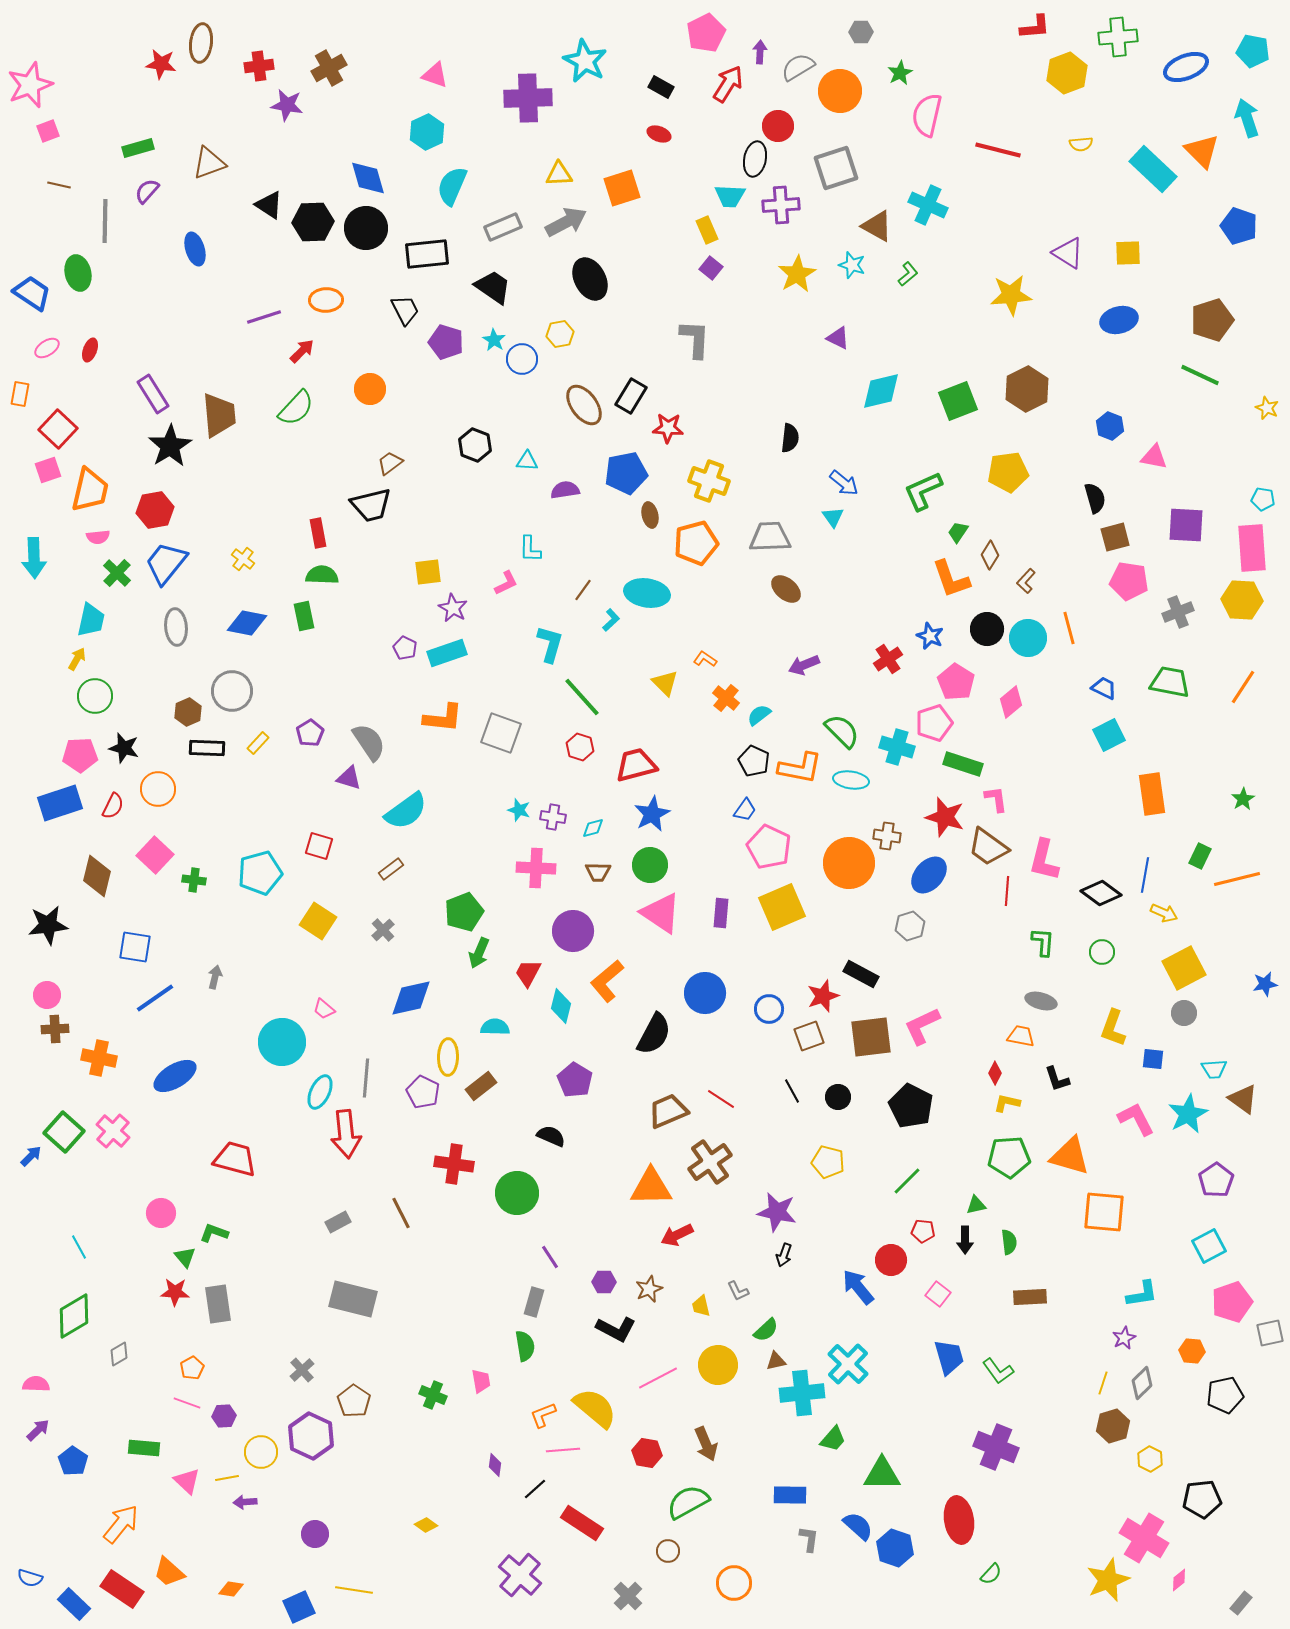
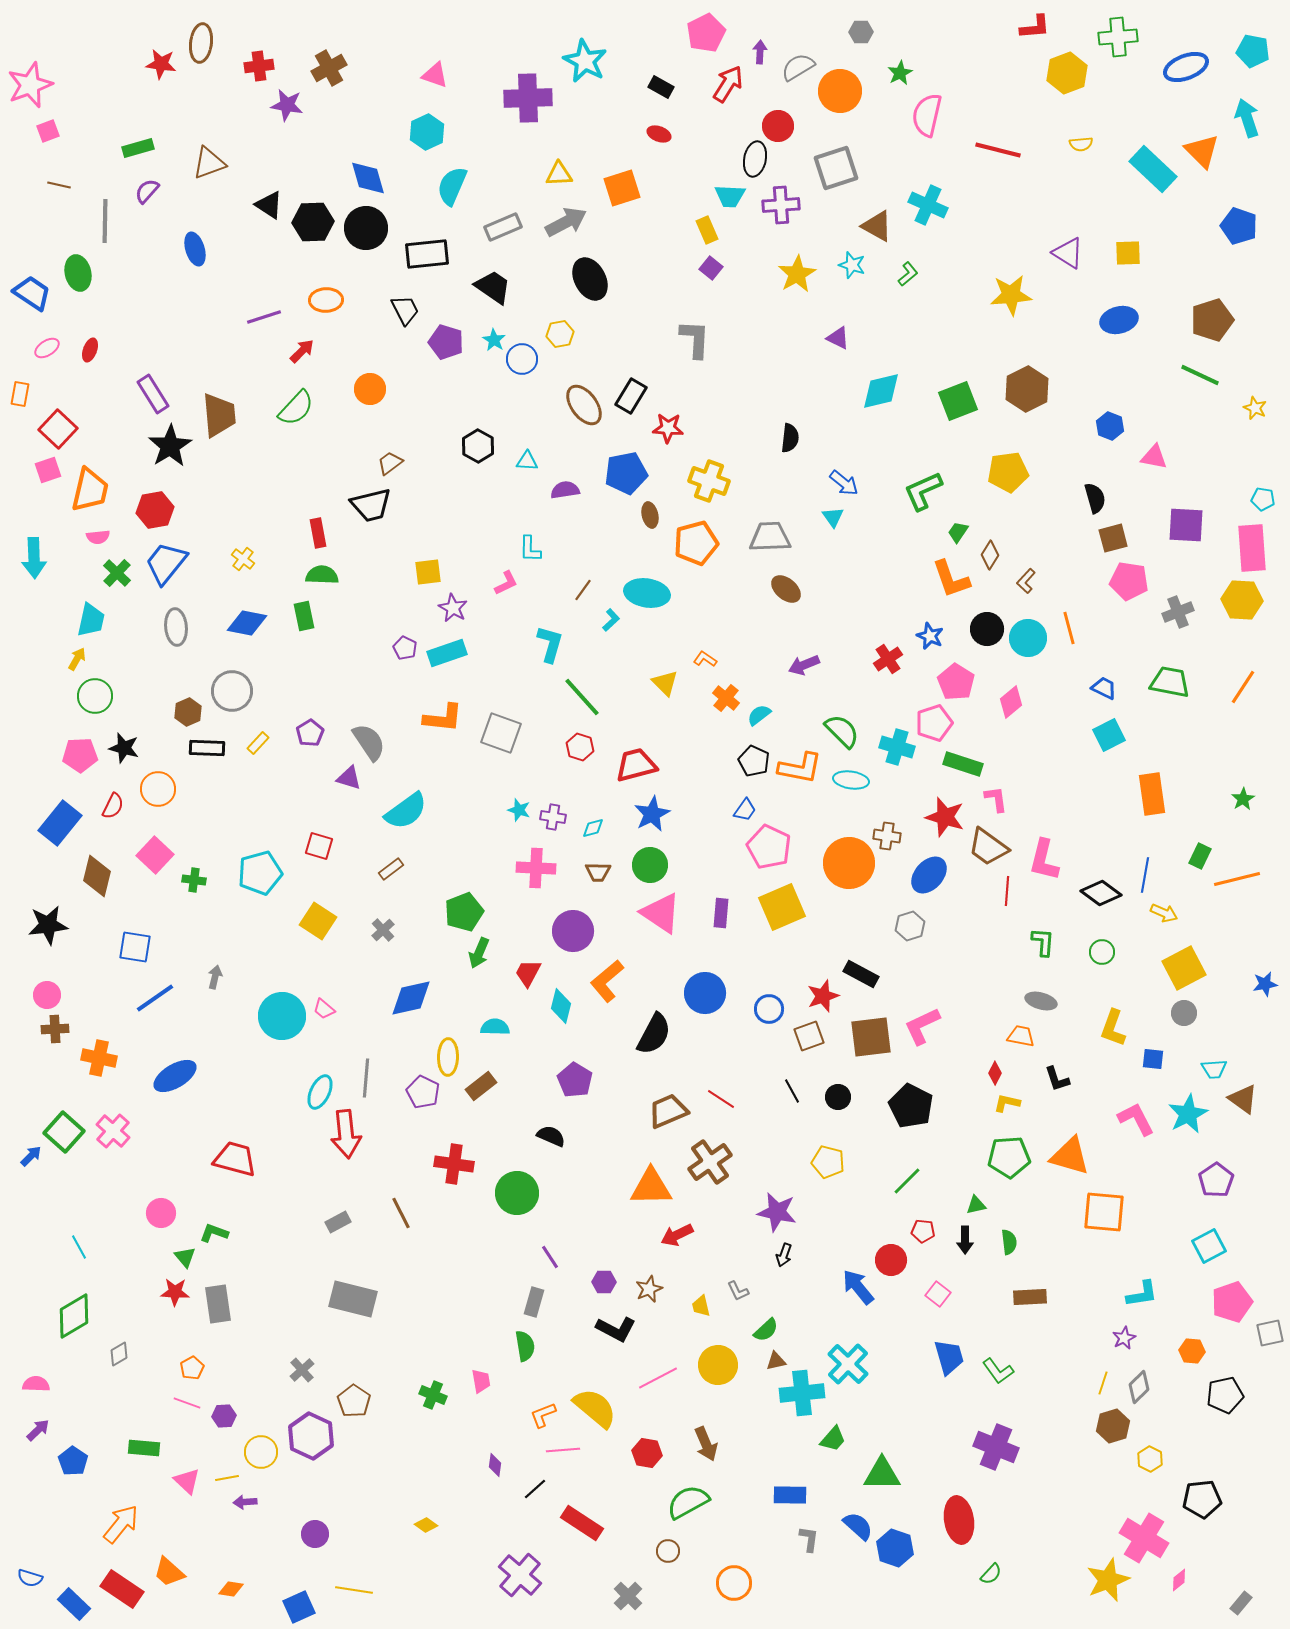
yellow star at (1267, 408): moved 12 px left
black hexagon at (475, 445): moved 3 px right, 1 px down; rotated 8 degrees clockwise
brown square at (1115, 537): moved 2 px left, 1 px down
blue rectangle at (60, 803): moved 20 px down; rotated 33 degrees counterclockwise
cyan circle at (282, 1042): moved 26 px up
gray diamond at (1142, 1383): moved 3 px left, 4 px down
